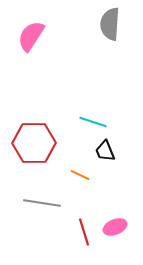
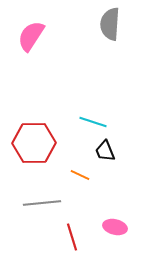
gray line: rotated 15 degrees counterclockwise
pink ellipse: rotated 35 degrees clockwise
red line: moved 12 px left, 5 px down
